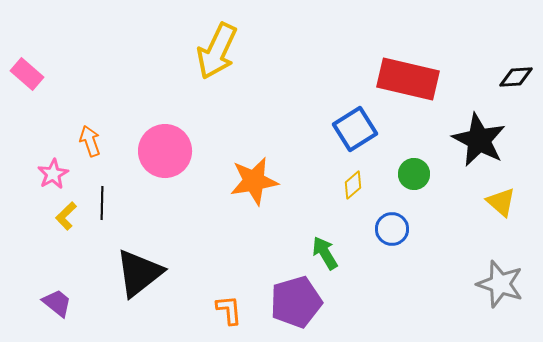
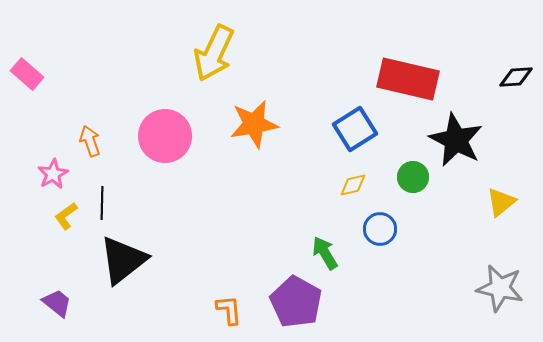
yellow arrow: moved 3 px left, 2 px down
black star: moved 23 px left
pink circle: moved 15 px up
green circle: moved 1 px left, 3 px down
orange star: moved 57 px up
yellow diamond: rotated 28 degrees clockwise
yellow triangle: rotated 40 degrees clockwise
yellow L-shape: rotated 8 degrees clockwise
blue circle: moved 12 px left
black triangle: moved 16 px left, 13 px up
gray star: moved 4 px down; rotated 6 degrees counterclockwise
purple pentagon: rotated 27 degrees counterclockwise
